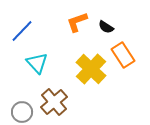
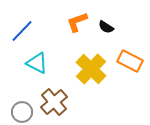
orange rectangle: moved 7 px right, 6 px down; rotated 30 degrees counterclockwise
cyan triangle: rotated 20 degrees counterclockwise
